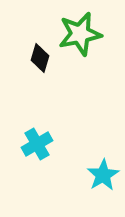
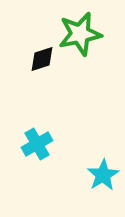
black diamond: moved 2 px right, 1 px down; rotated 56 degrees clockwise
